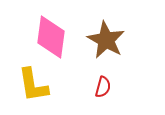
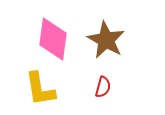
pink diamond: moved 2 px right, 2 px down
yellow L-shape: moved 7 px right, 4 px down
